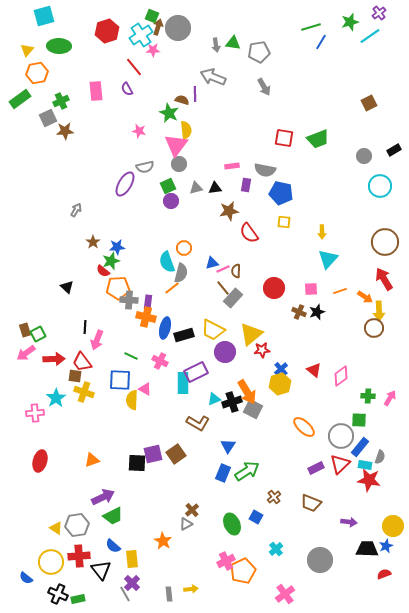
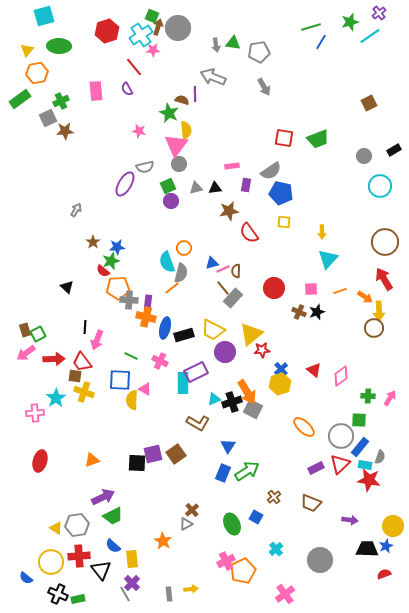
gray semicircle at (265, 170): moved 6 px right, 1 px down; rotated 45 degrees counterclockwise
purple arrow at (349, 522): moved 1 px right, 2 px up
